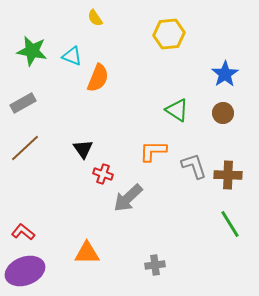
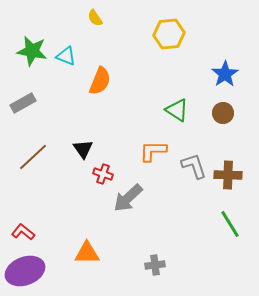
cyan triangle: moved 6 px left
orange semicircle: moved 2 px right, 3 px down
brown line: moved 8 px right, 9 px down
